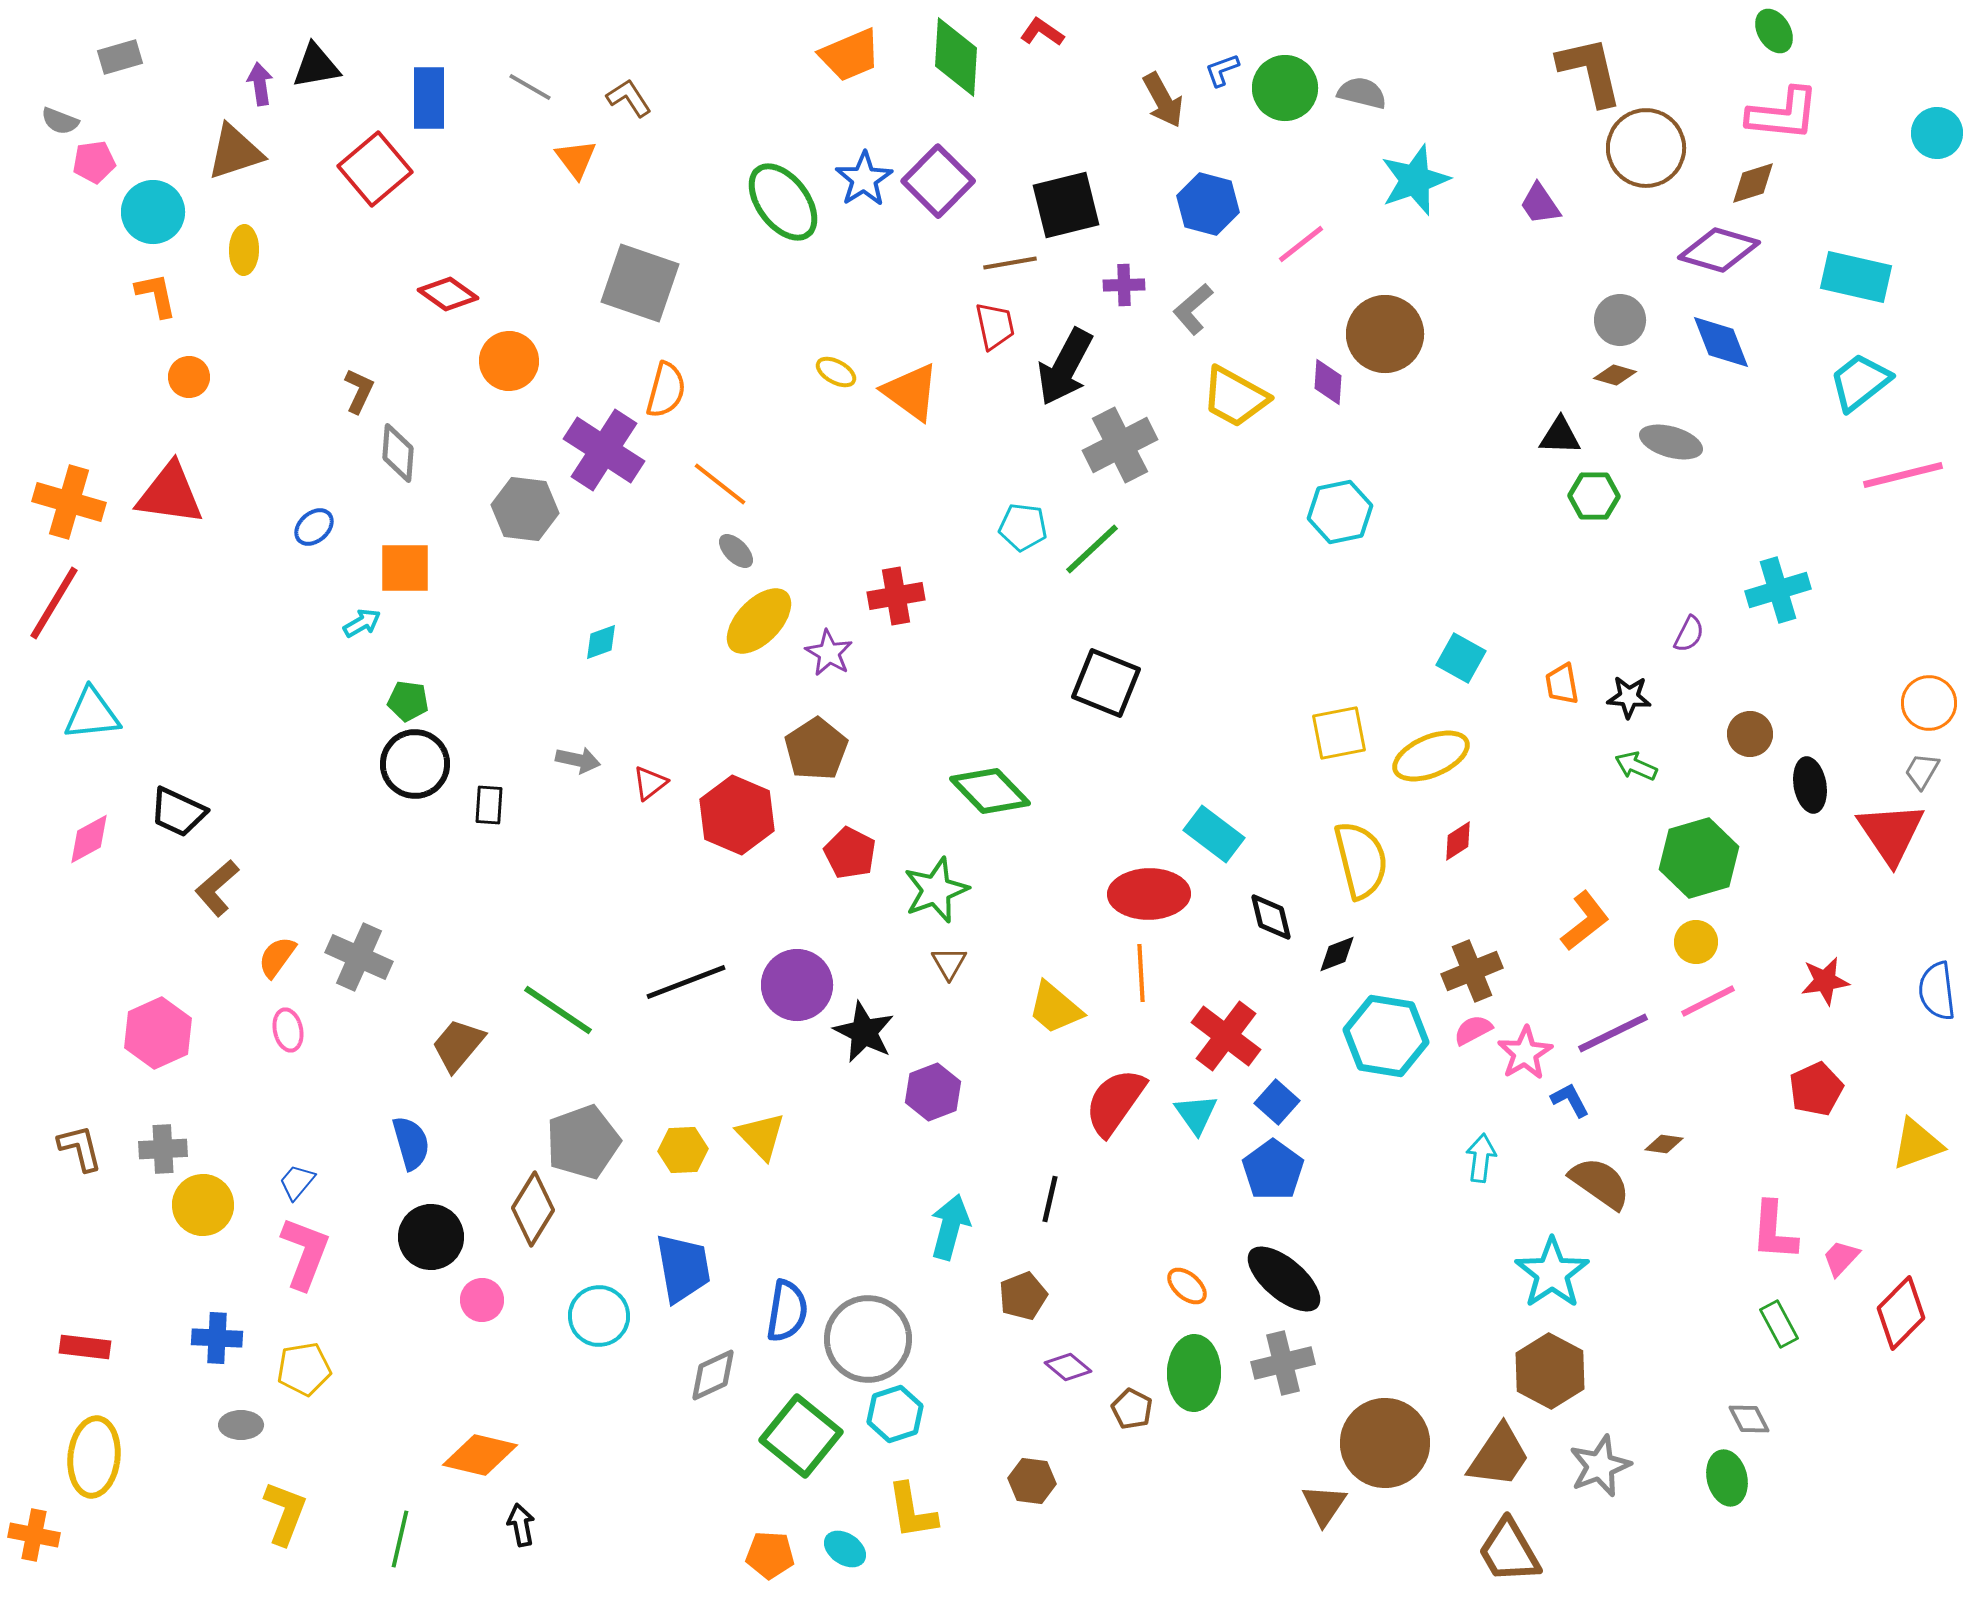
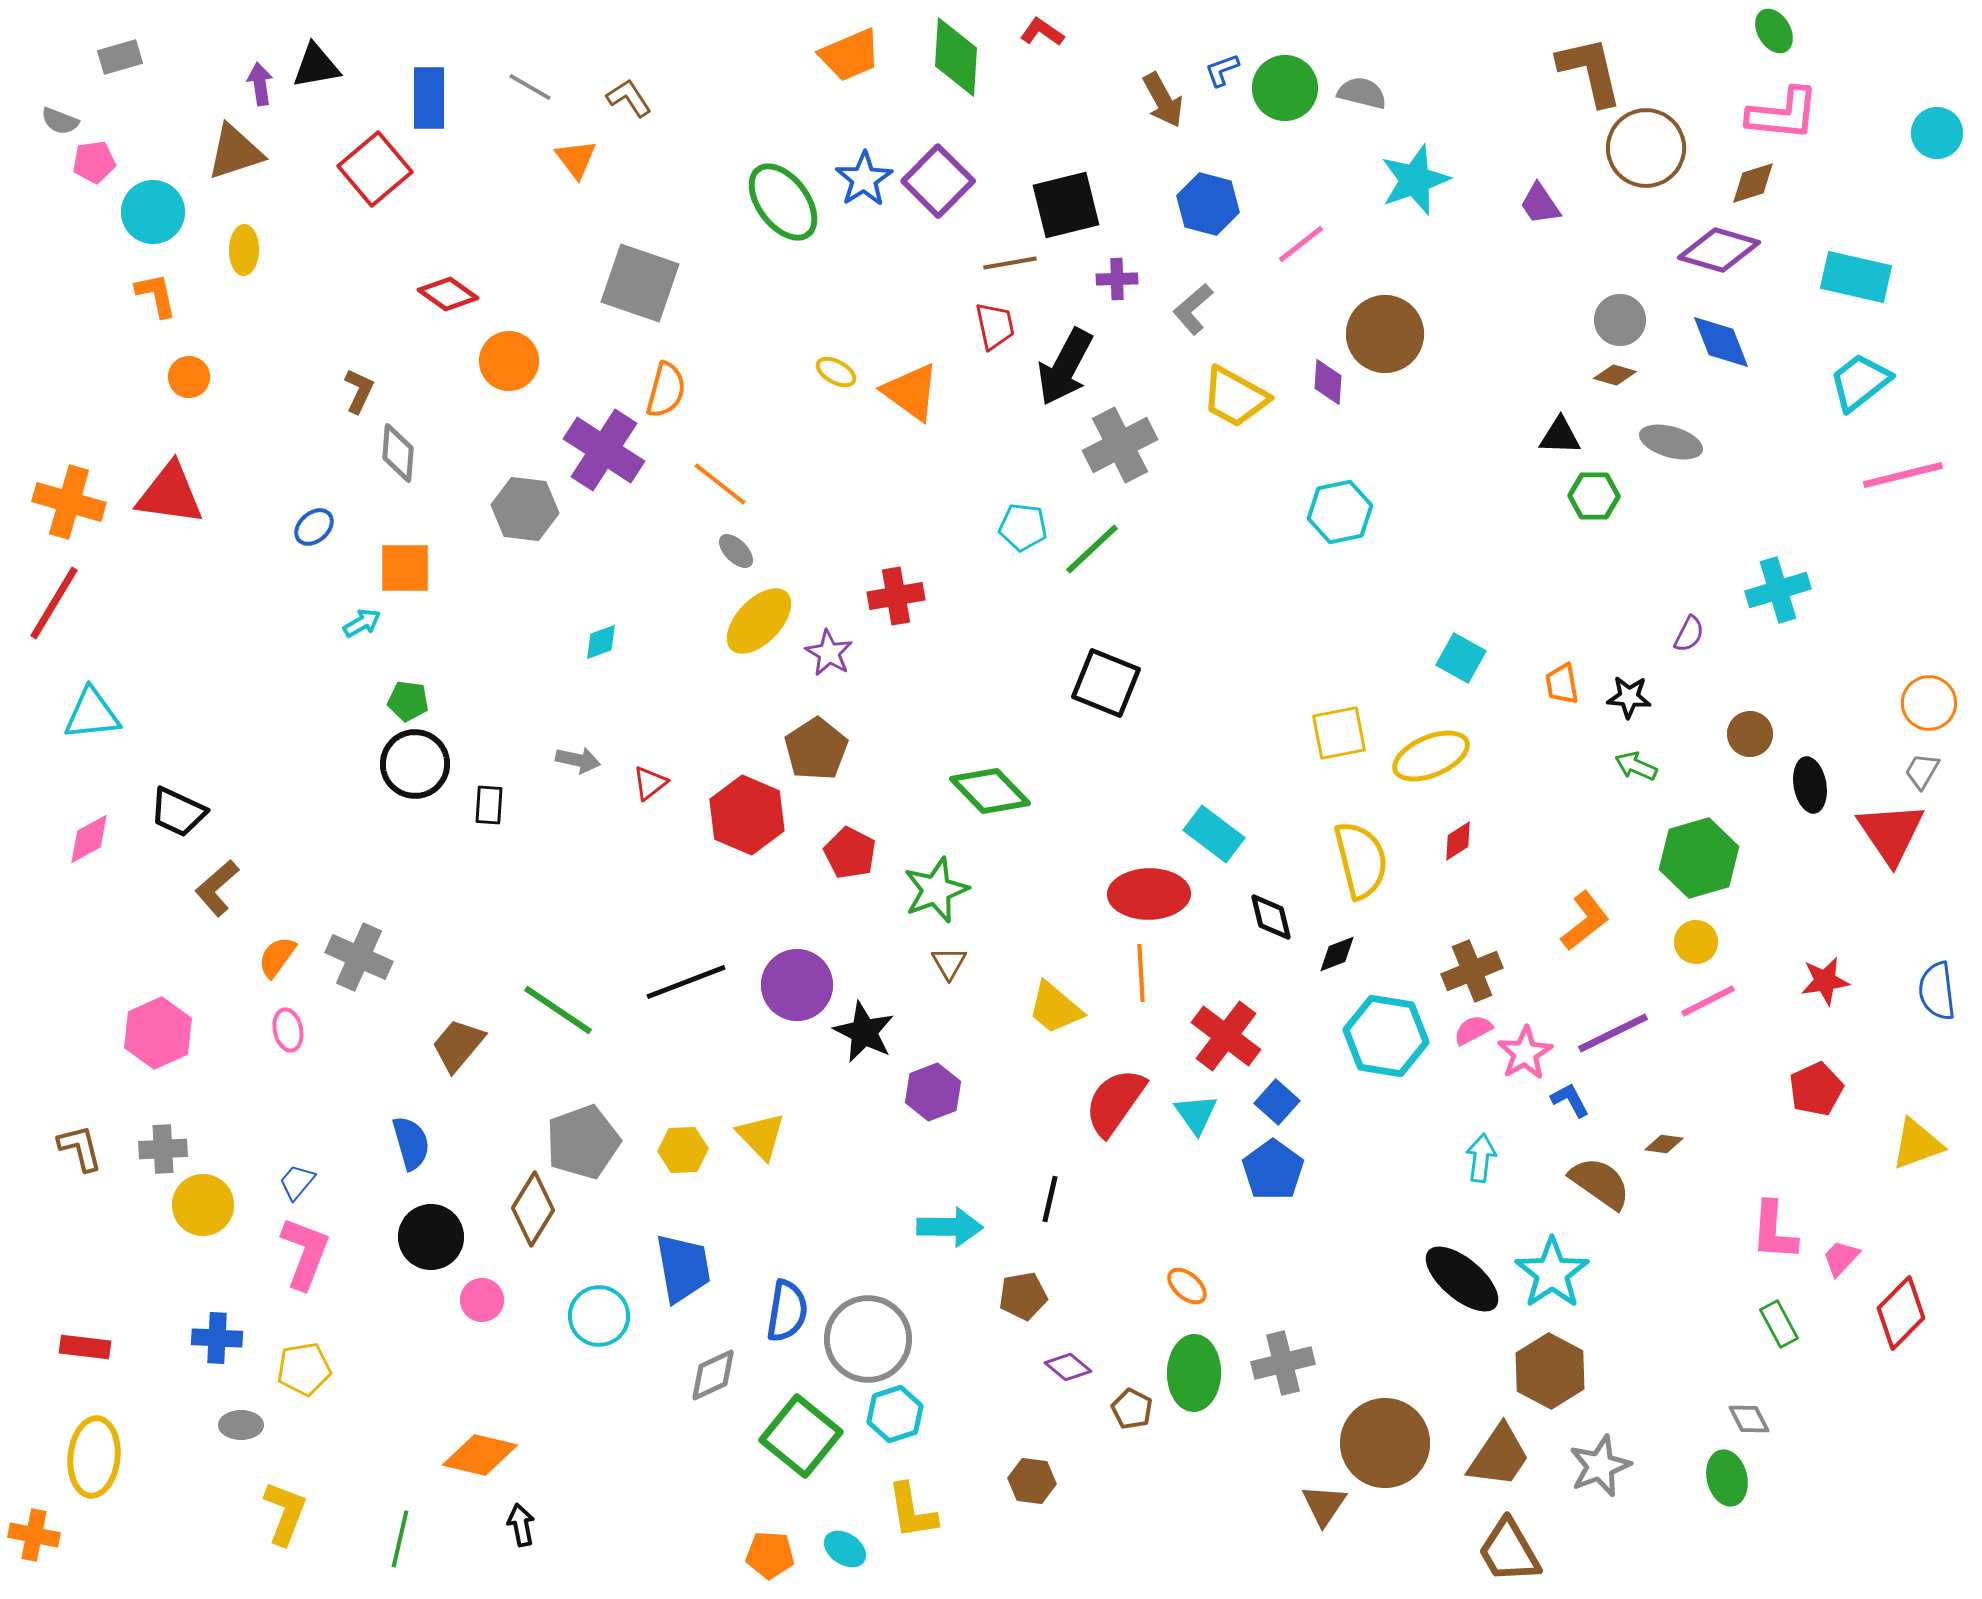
purple cross at (1124, 285): moved 7 px left, 6 px up
red hexagon at (737, 815): moved 10 px right
cyan arrow at (950, 1227): rotated 76 degrees clockwise
black ellipse at (1284, 1279): moved 178 px right
brown pentagon at (1023, 1296): rotated 12 degrees clockwise
